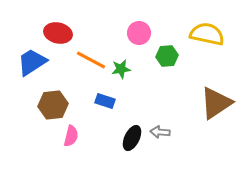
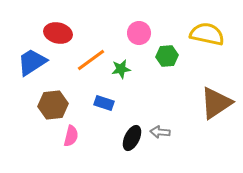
orange line: rotated 64 degrees counterclockwise
blue rectangle: moved 1 px left, 2 px down
